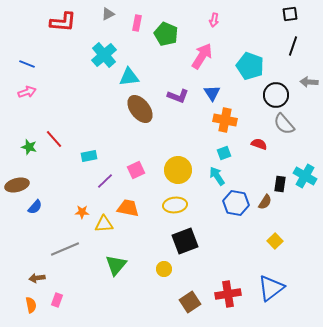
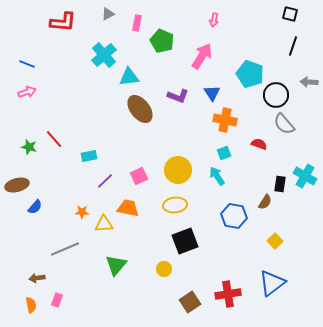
black square at (290, 14): rotated 21 degrees clockwise
green pentagon at (166, 34): moved 4 px left, 7 px down
cyan pentagon at (250, 66): moved 8 px down
pink square at (136, 170): moved 3 px right, 6 px down
blue hexagon at (236, 203): moved 2 px left, 13 px down
blue triangle at (271, 288): moved 1 px right, 5 px up
